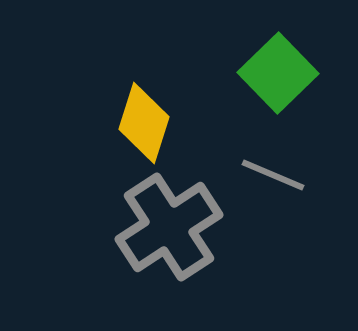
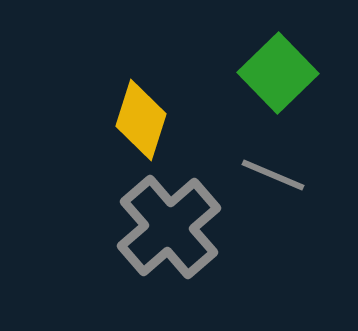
yellow diamond: moved 3 px left, 3 px up
gray cross: rotated 8 degrees counterclockwise
